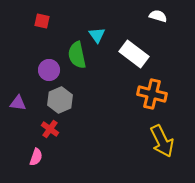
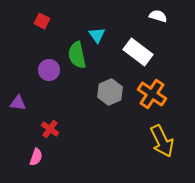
red square: rotated 14 degrees clockwise
white rectangle: moved 4 px right, 2 px up
orange cross: rotated 20 degrees clockwise
gray hexagon: moved 50 px right, 8 px up
